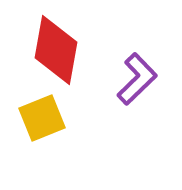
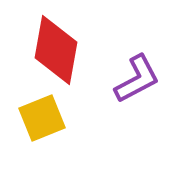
purple L-shape: rotated 16 degrees clockwise
